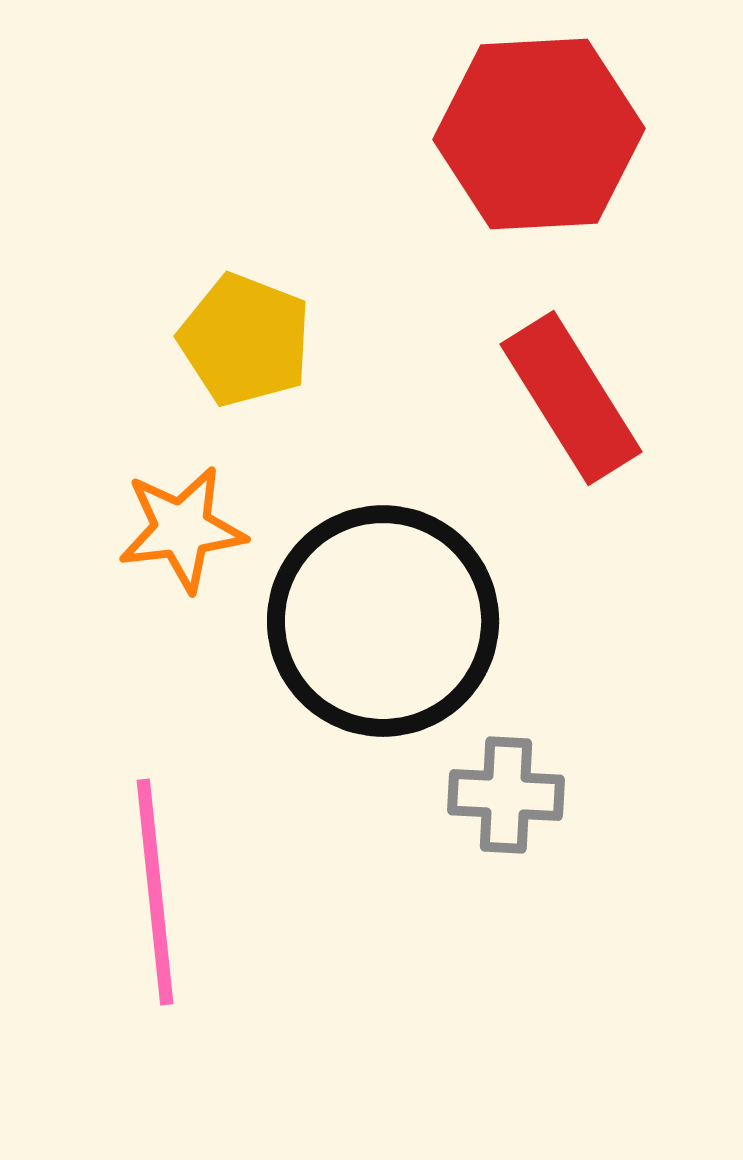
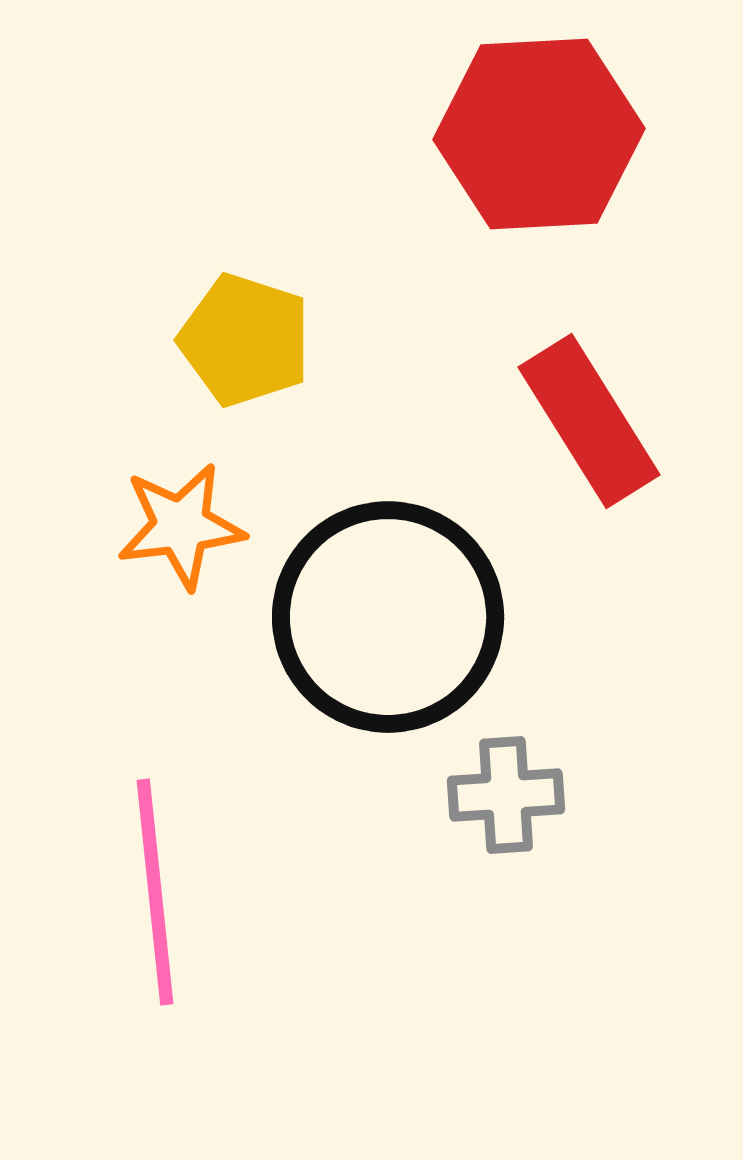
yellow pentagon: rotated 3 degrees counterclockwise
red rectangle: moved 18 px right, 23 px down
orange star: moved 1 px left, 3 px up
black circle: moved 5 px right, 4 px up
gray cross: rotated 7 degrees counterclockwise
